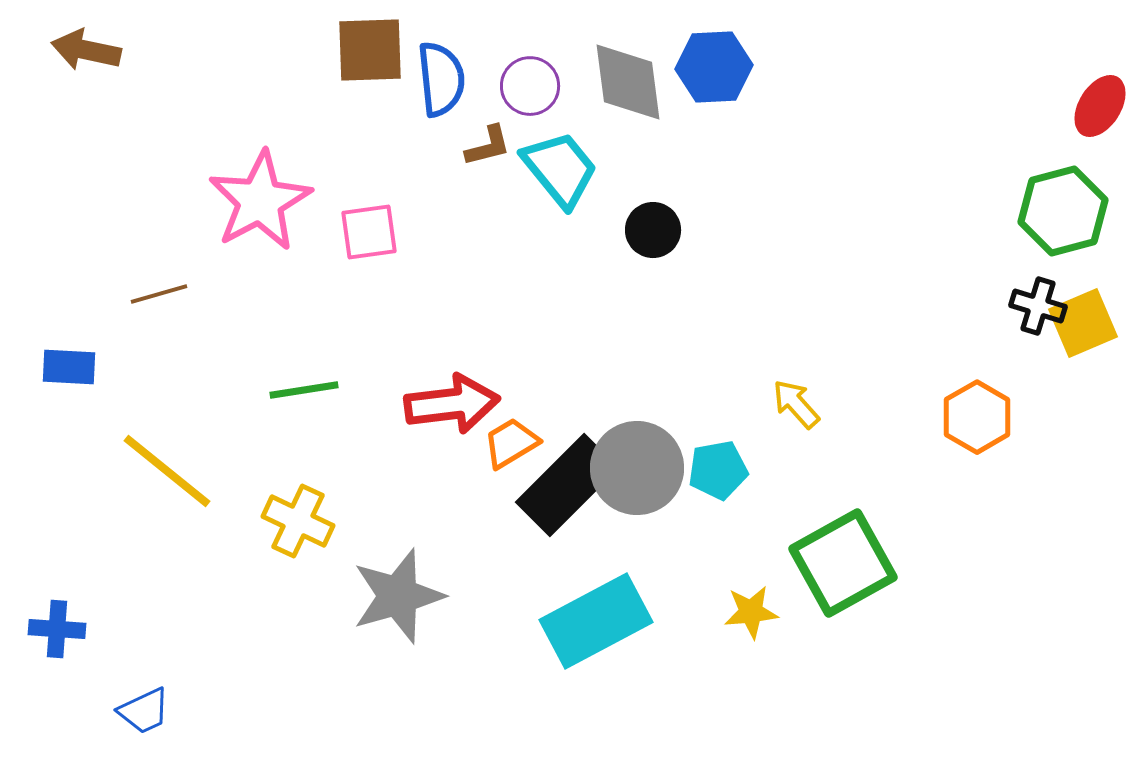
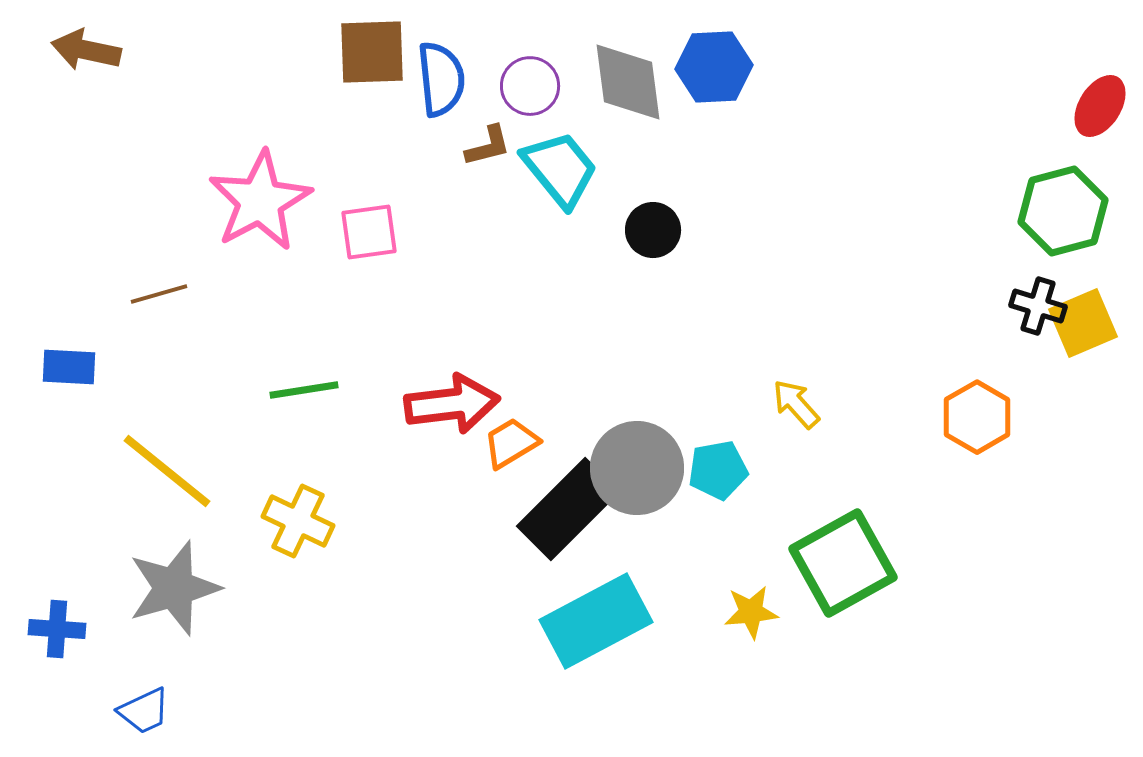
brown square: moved 2 px right, 2 px down
black rectangle: moved 1 px right, 24 px down
gray star: moved 224 px left, 8 px up
